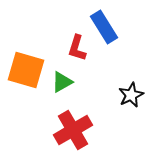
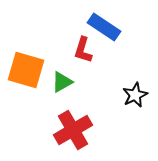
blue rectangle: rotated 24 degrees counterclockwise
red L-shape: moved 6 px right, 2 px down
black star: moved 4 px right
